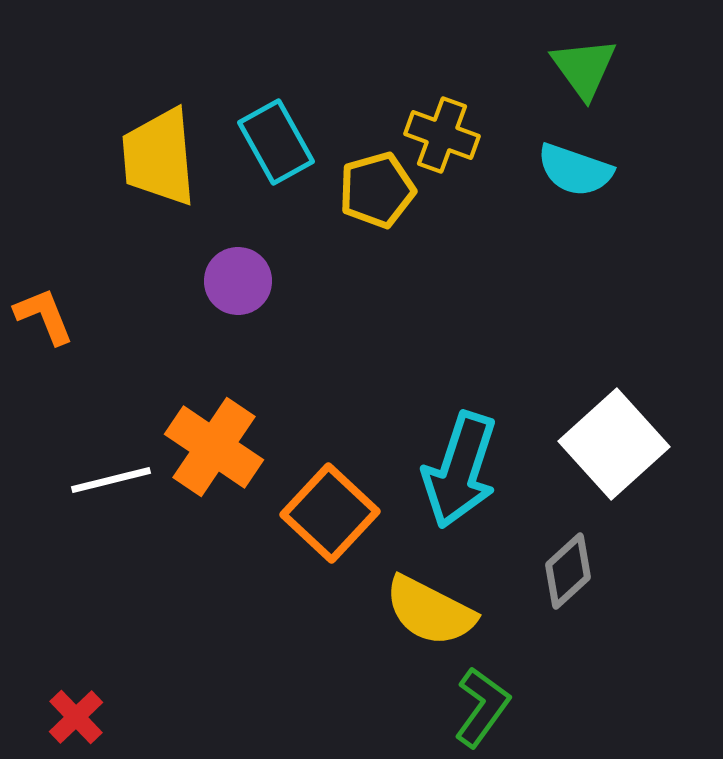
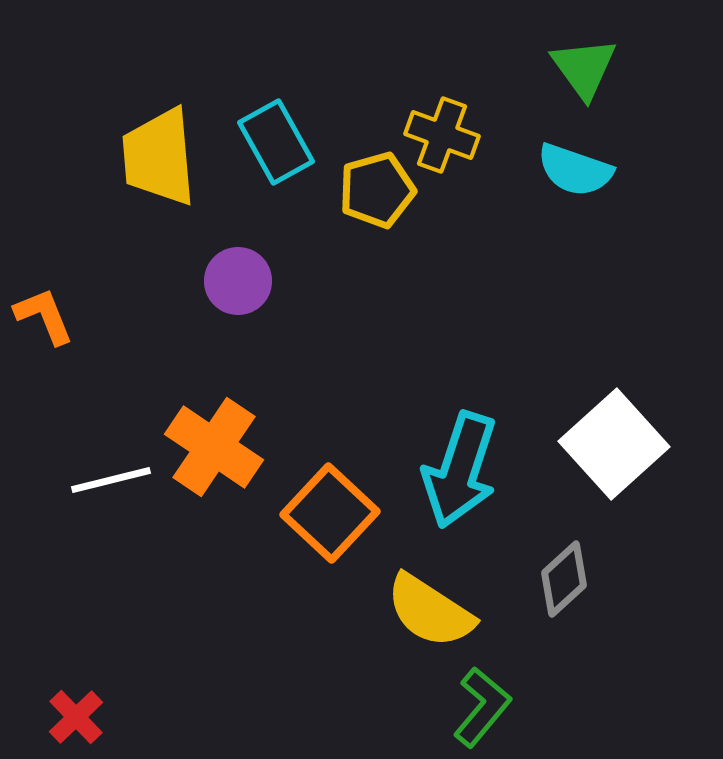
gray diamond: moved 4 px left, 8 px down
yellow semicircle: rotated 6 degrees clockwise
green L-shape: rotated 4 degrees clockwise
